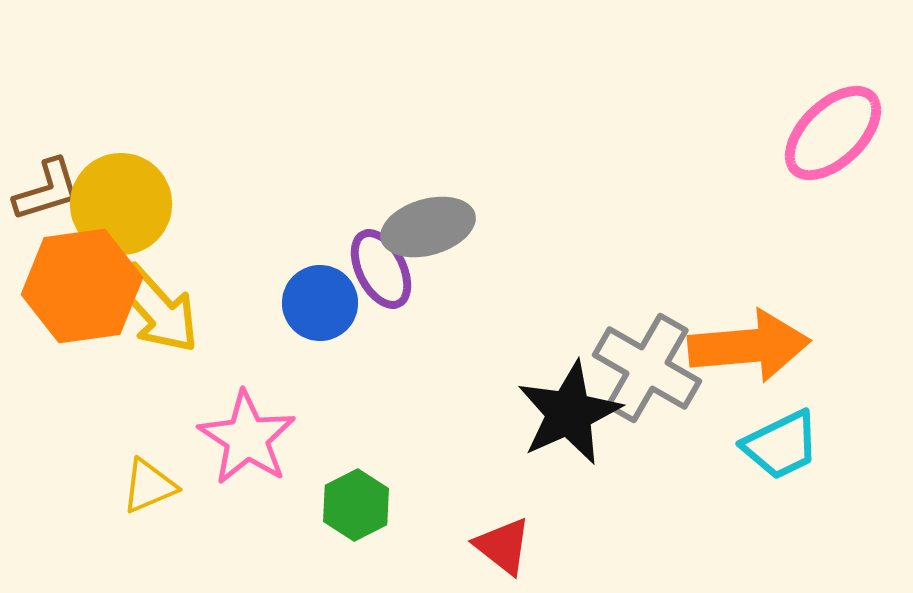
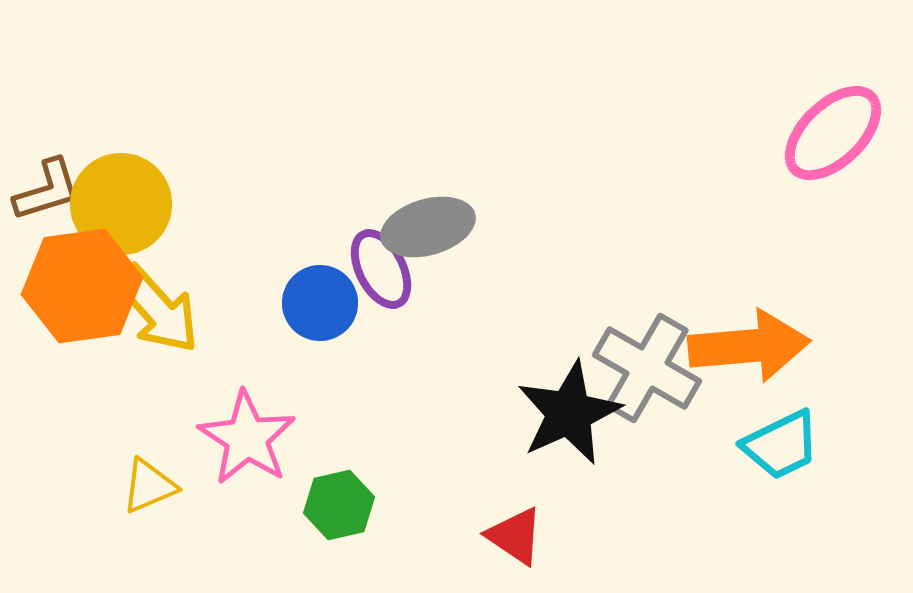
green hexagon: moved 17 px left; rotated 14 degrees clockwise
red triangle: moved 12 px right, 10 px up; rotated 4 degrees counterclockwise
